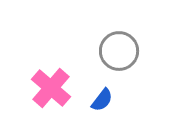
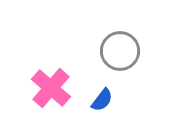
gray circle: moved 1 px right
